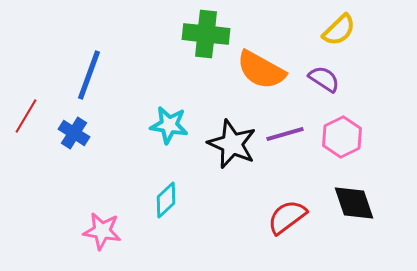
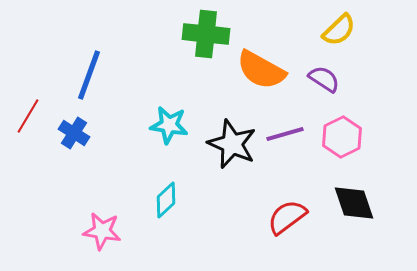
red line: moved 2 px right
